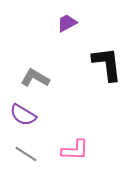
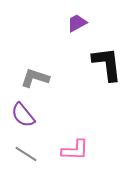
purple trapezoid: moved 10 px right
gray L-shape: rotated 12 degrees counterclockwise
purple semicircle: rotated 20 degrees clockwise
